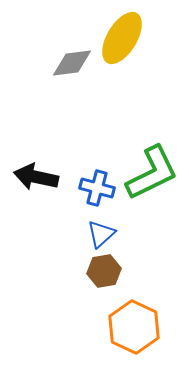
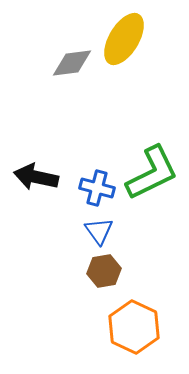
yellow ellipse: moved 2 px right, 1 px down
blue triangle: moved 2 px left, 3 px up; rotated 24 degrees counterclockwise
